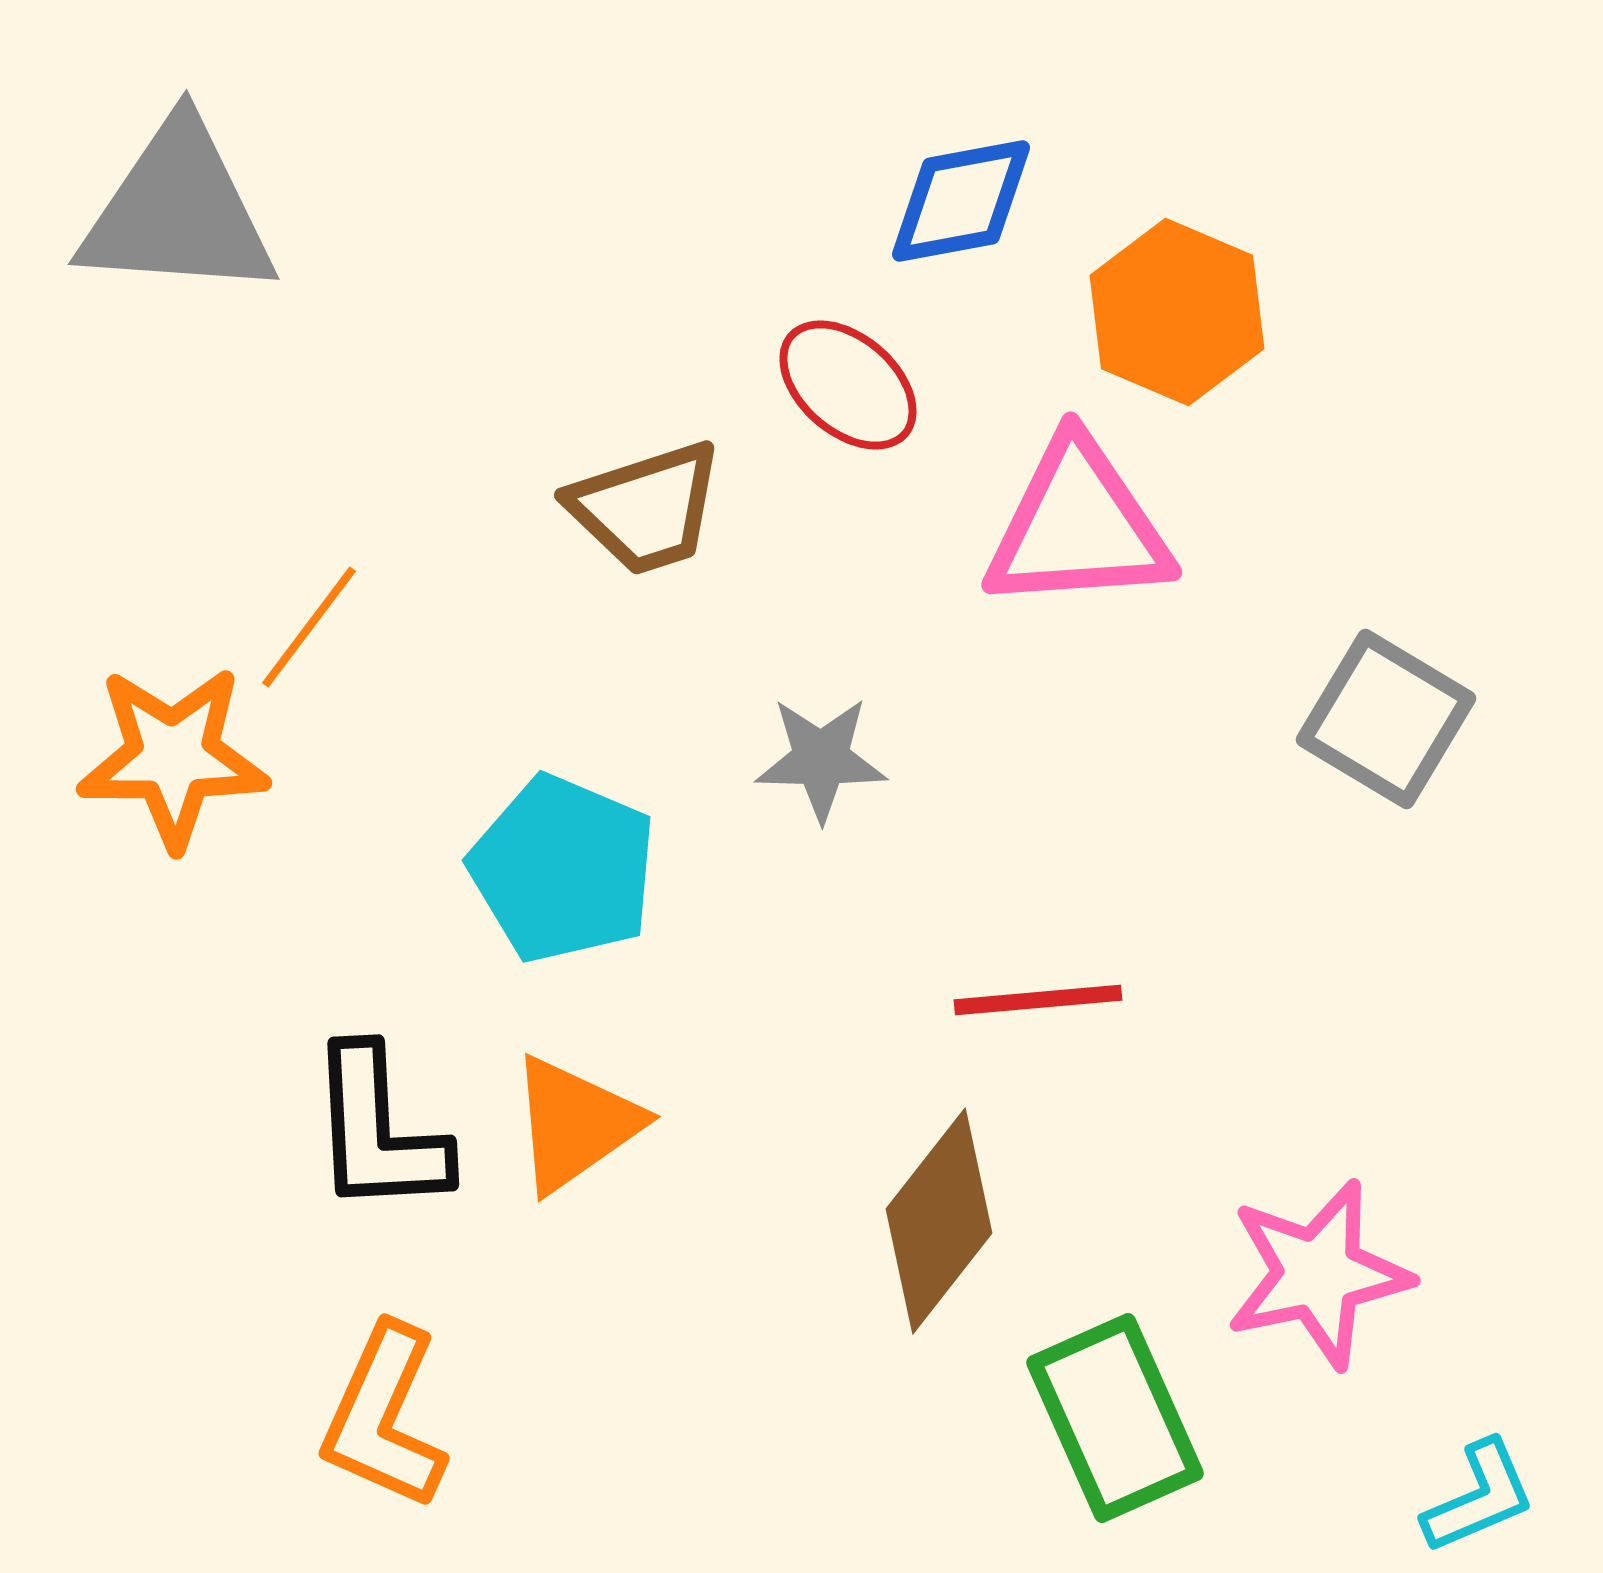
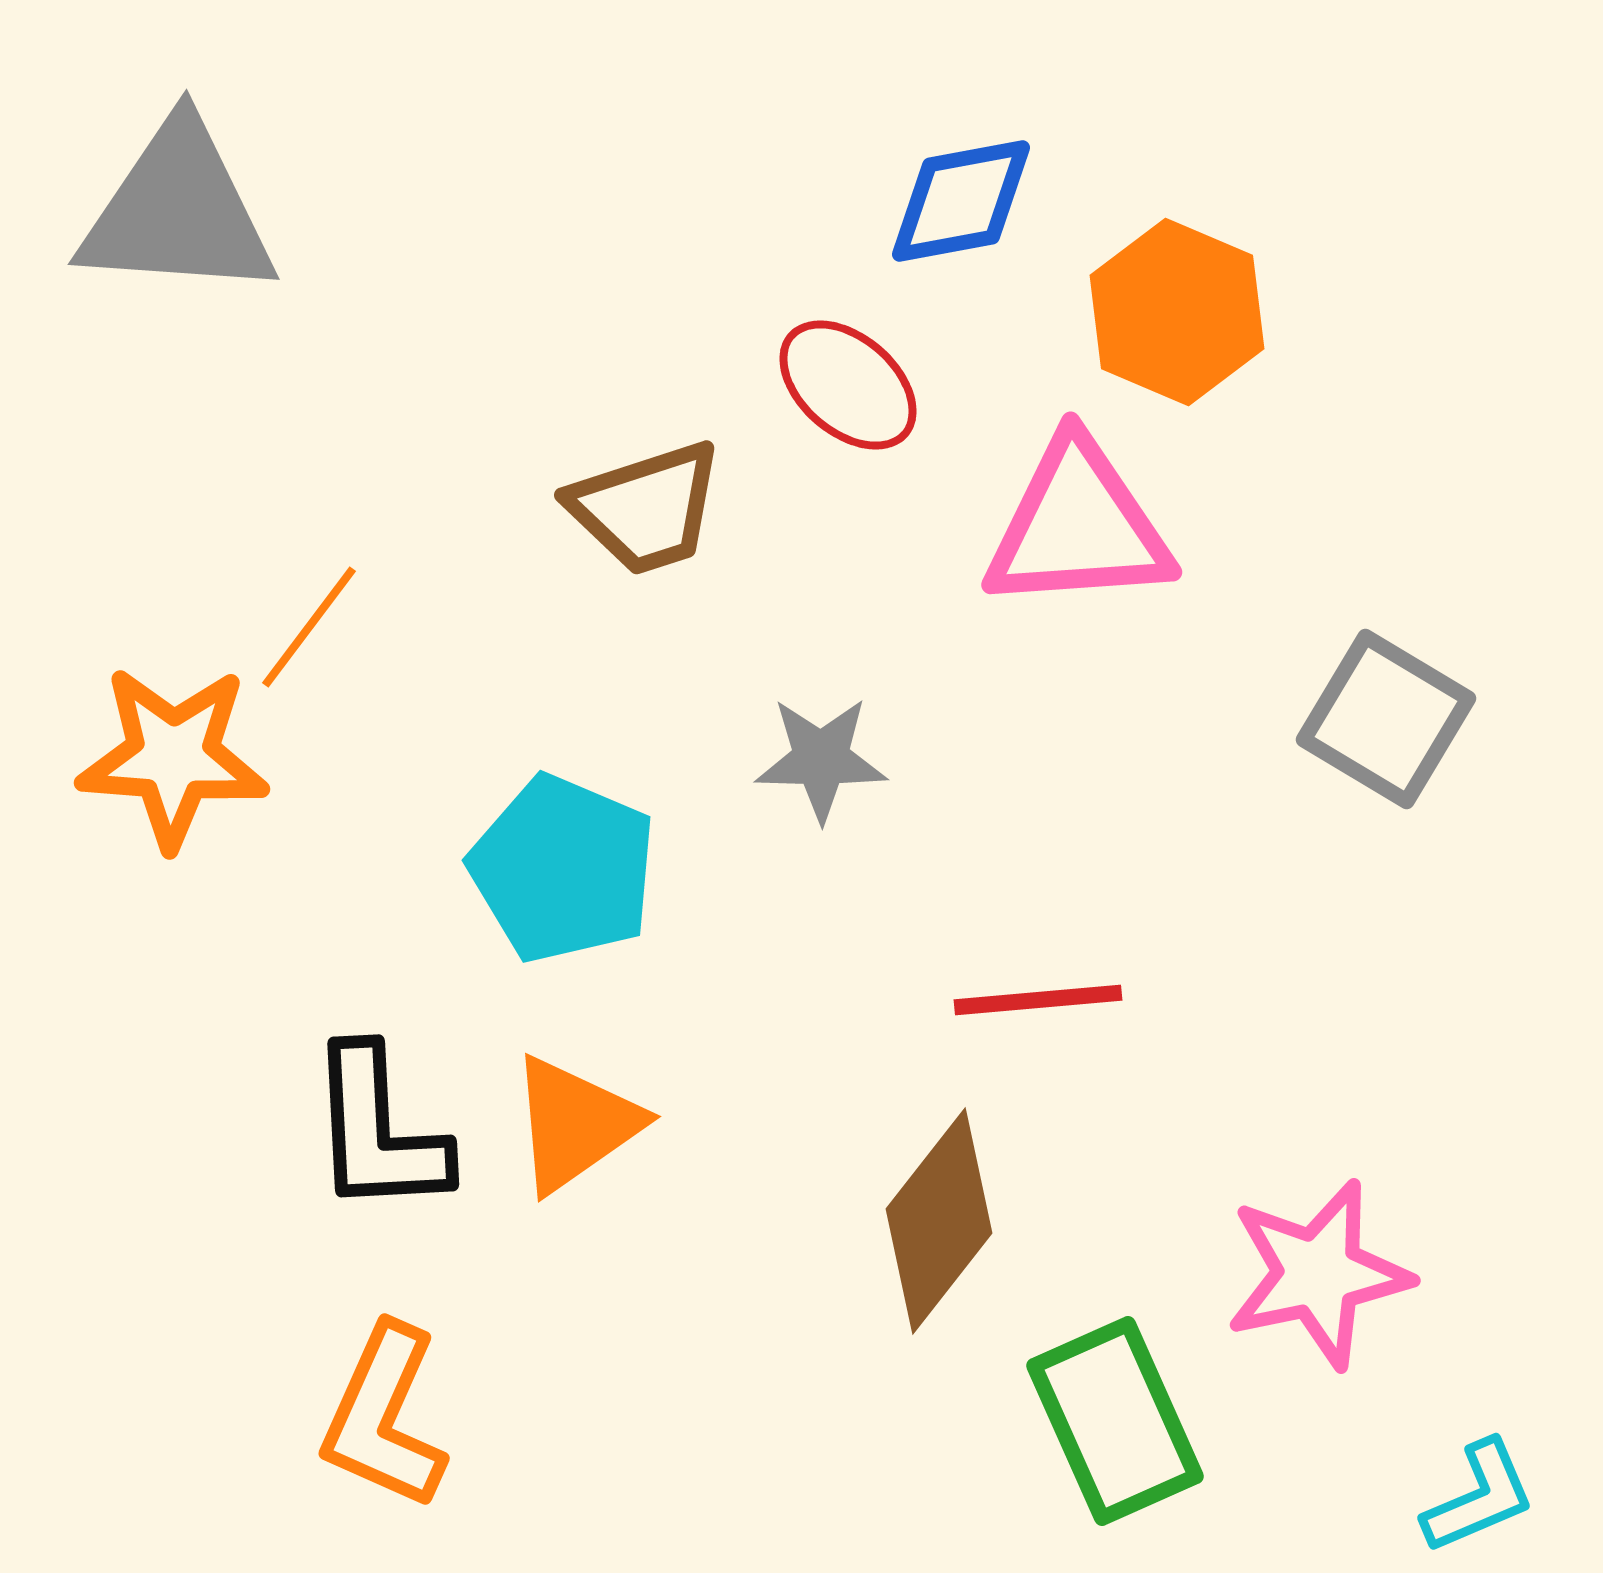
orange star: rotated 4 degrees clockwise
green rectangle: moved 3 px down
